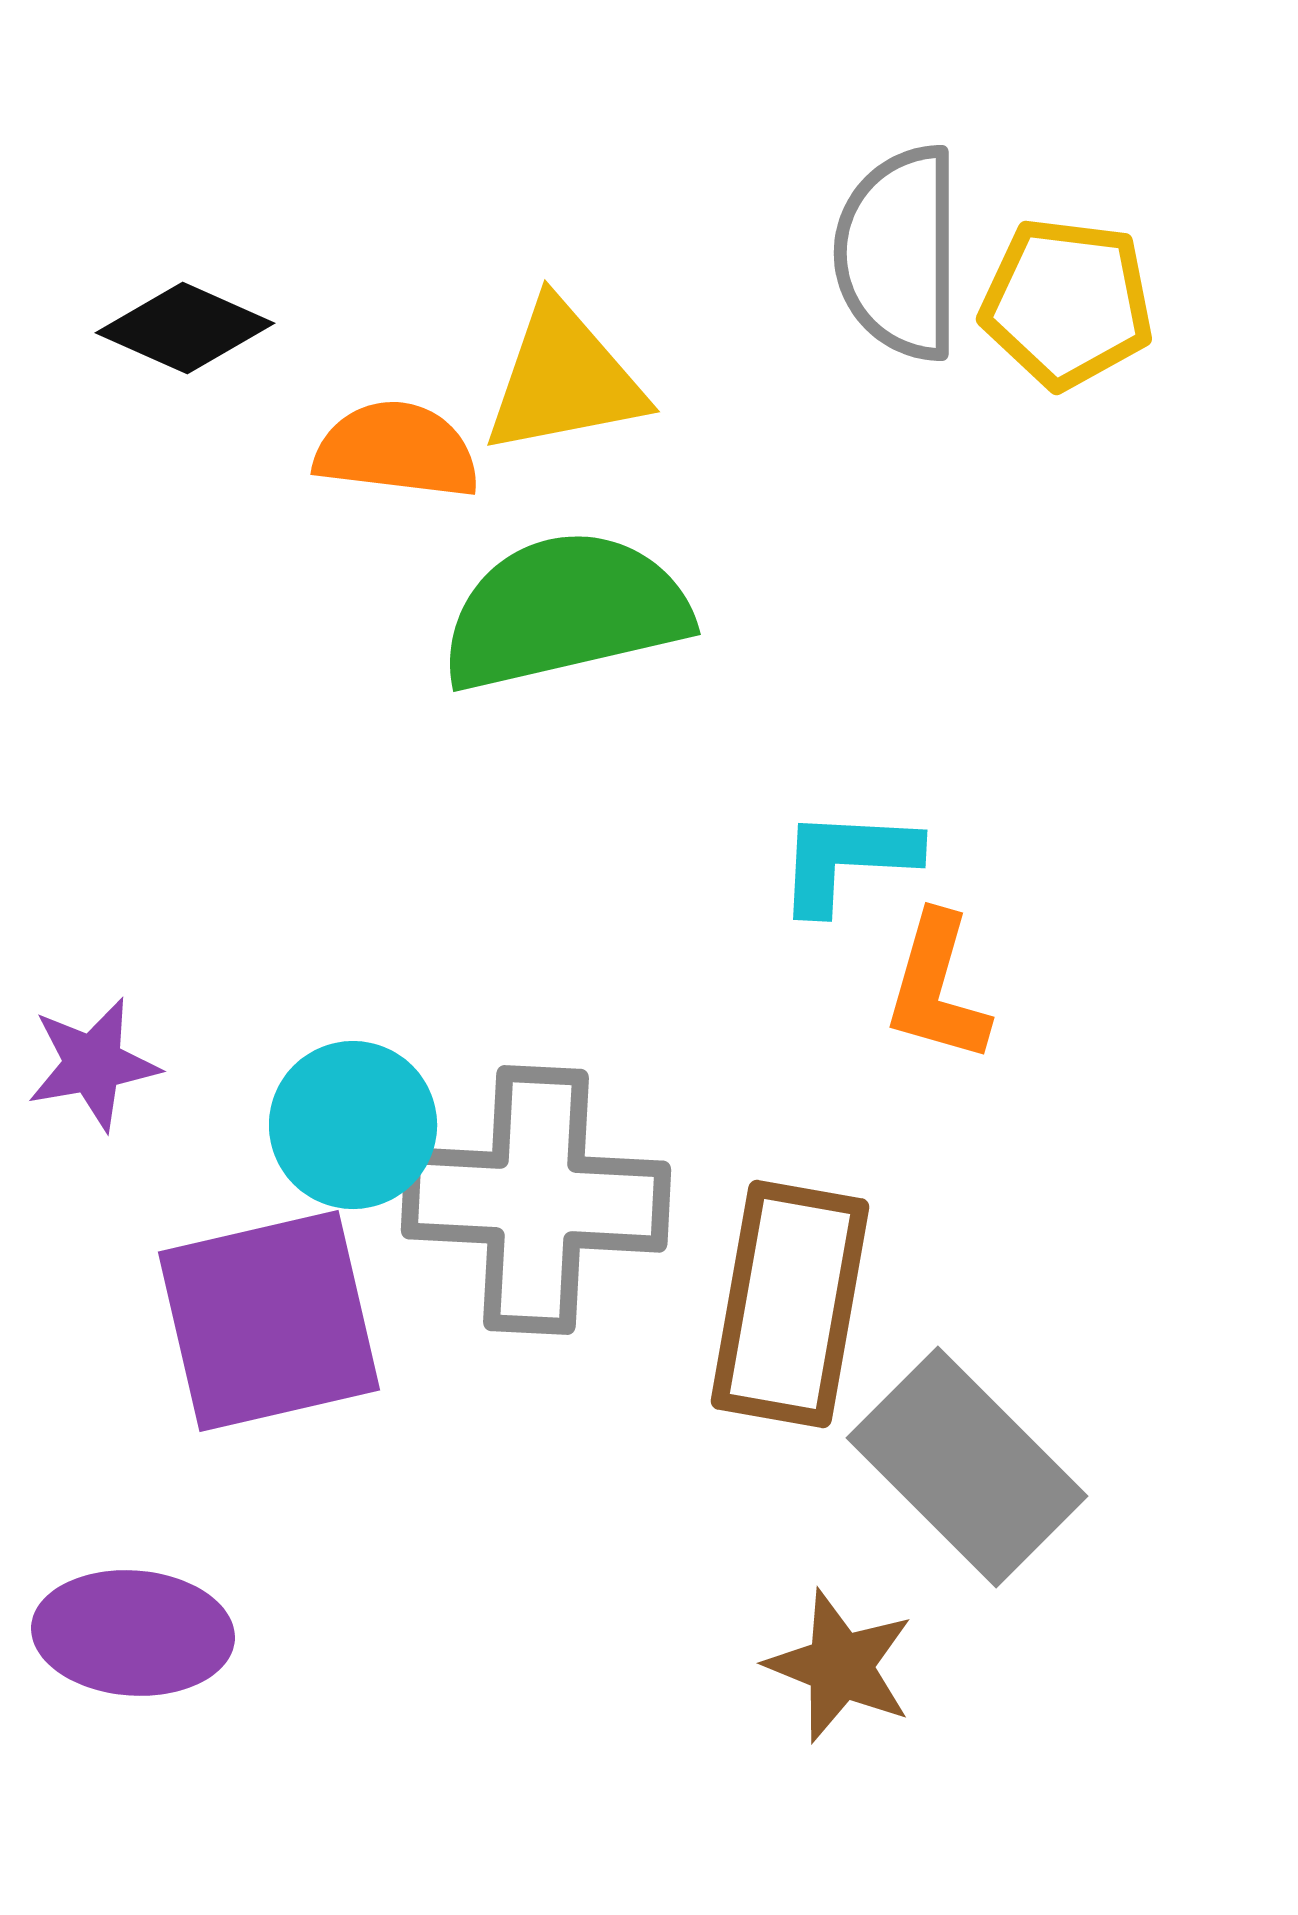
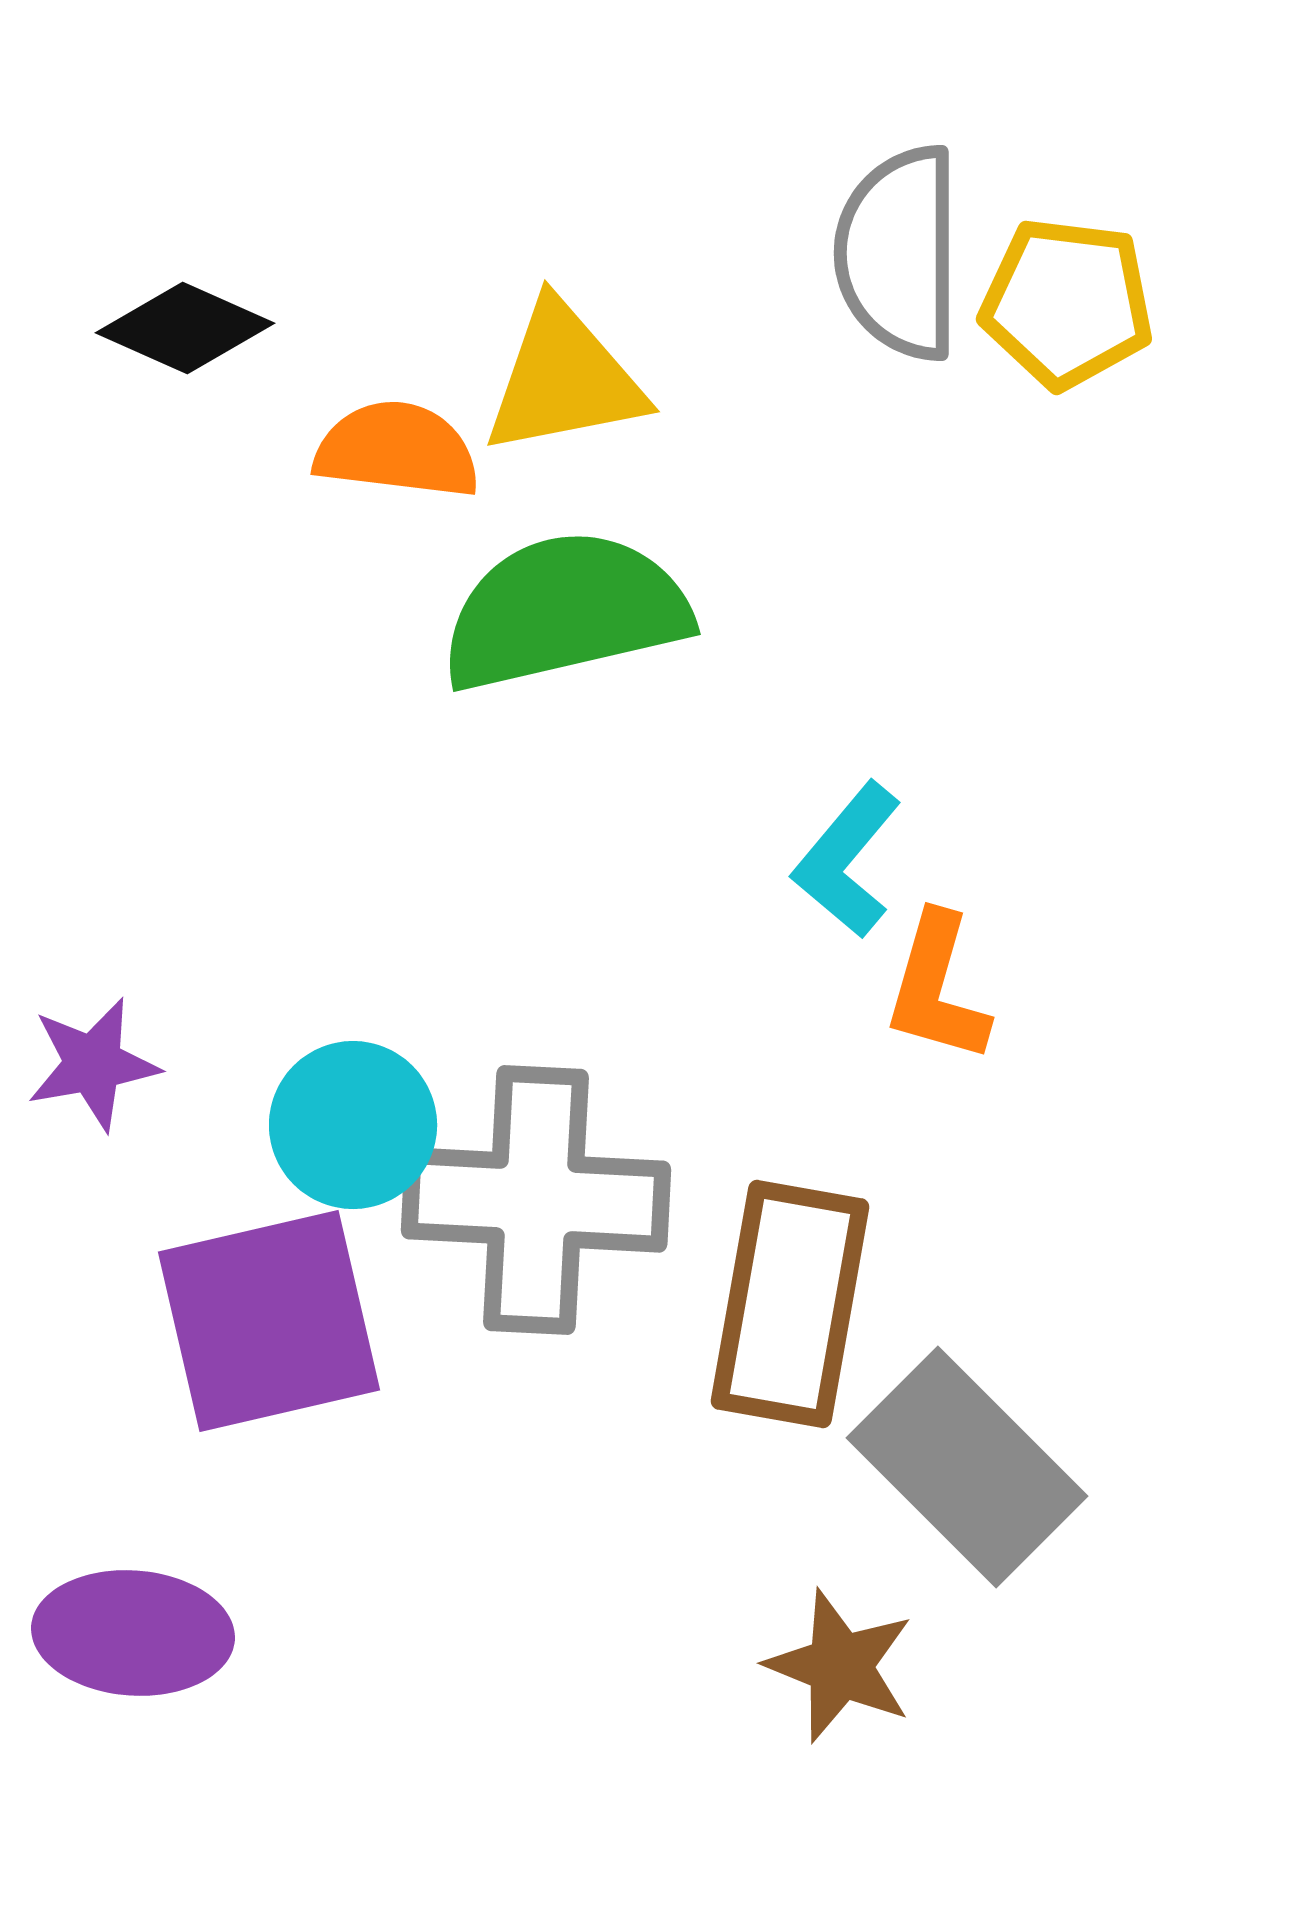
cyan L-shape: rotated 53 degrees counterclockwise
